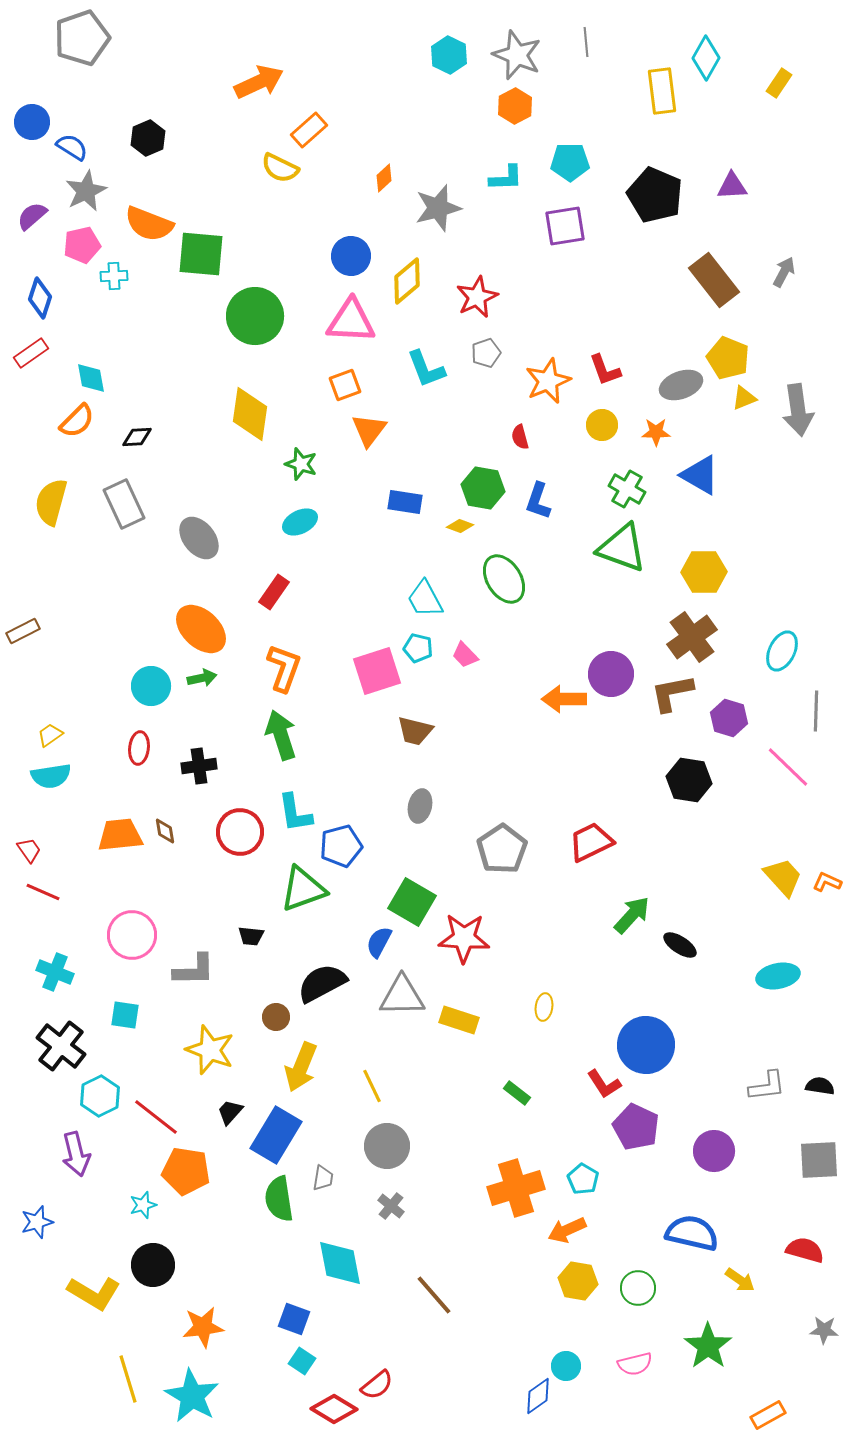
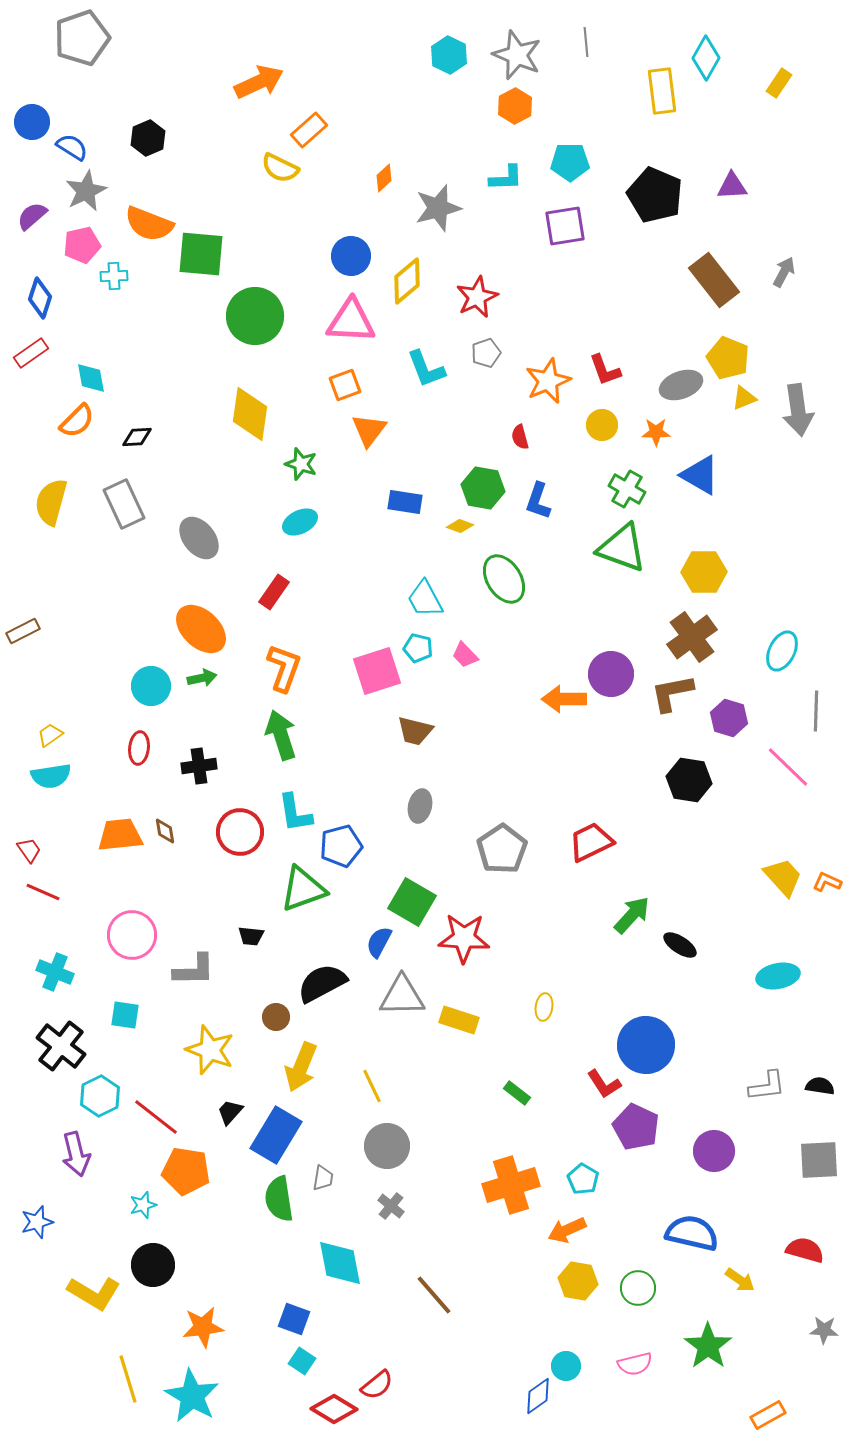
orange cross at (516, 1188): moved 5 px left, 3 px up
